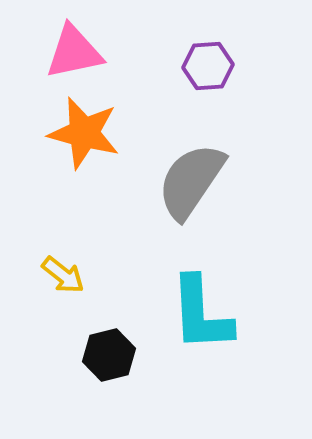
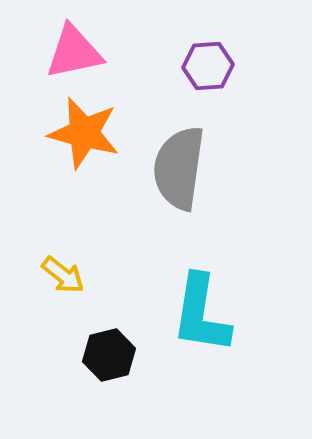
gray semicircle: moved 12 px left, 13 px up; rotated 26 degrees counterclockwise
cyan L-shape: rotated 12 degrees clockwise
